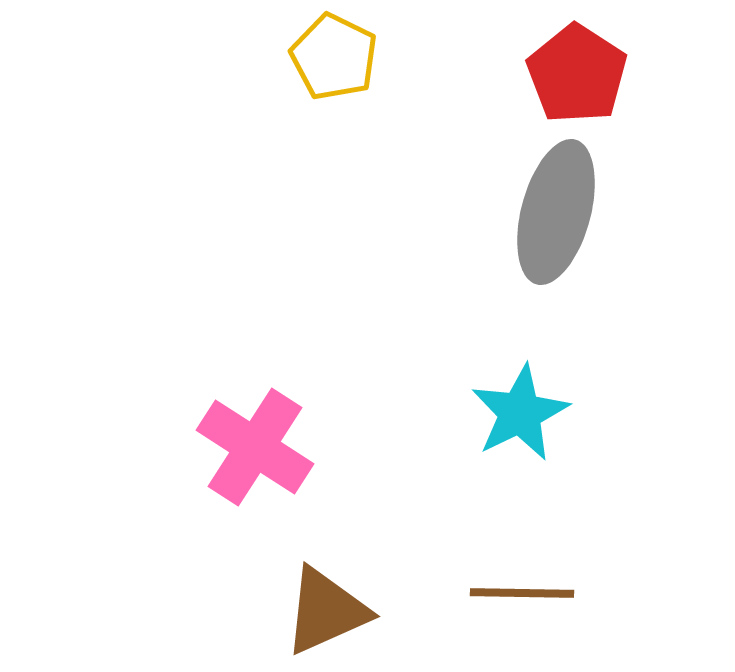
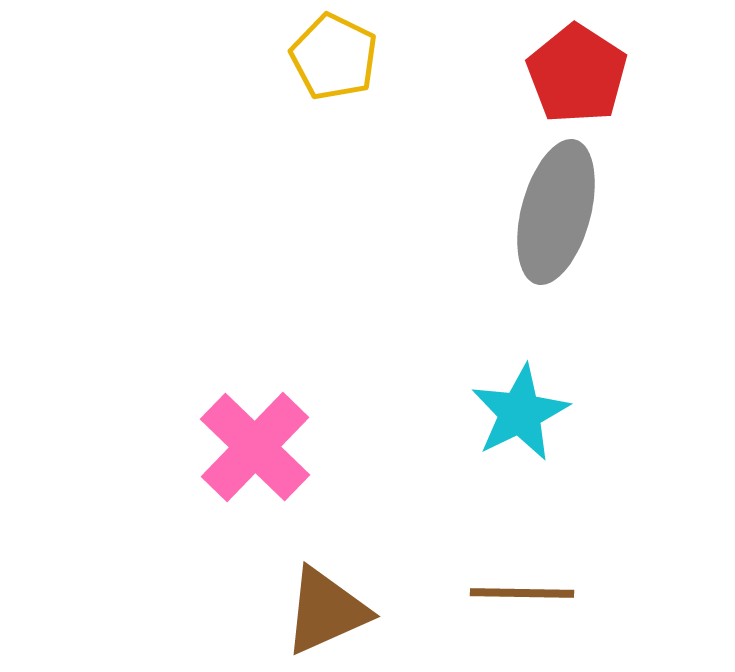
pink cross: rotated 11 degrees clockwise
